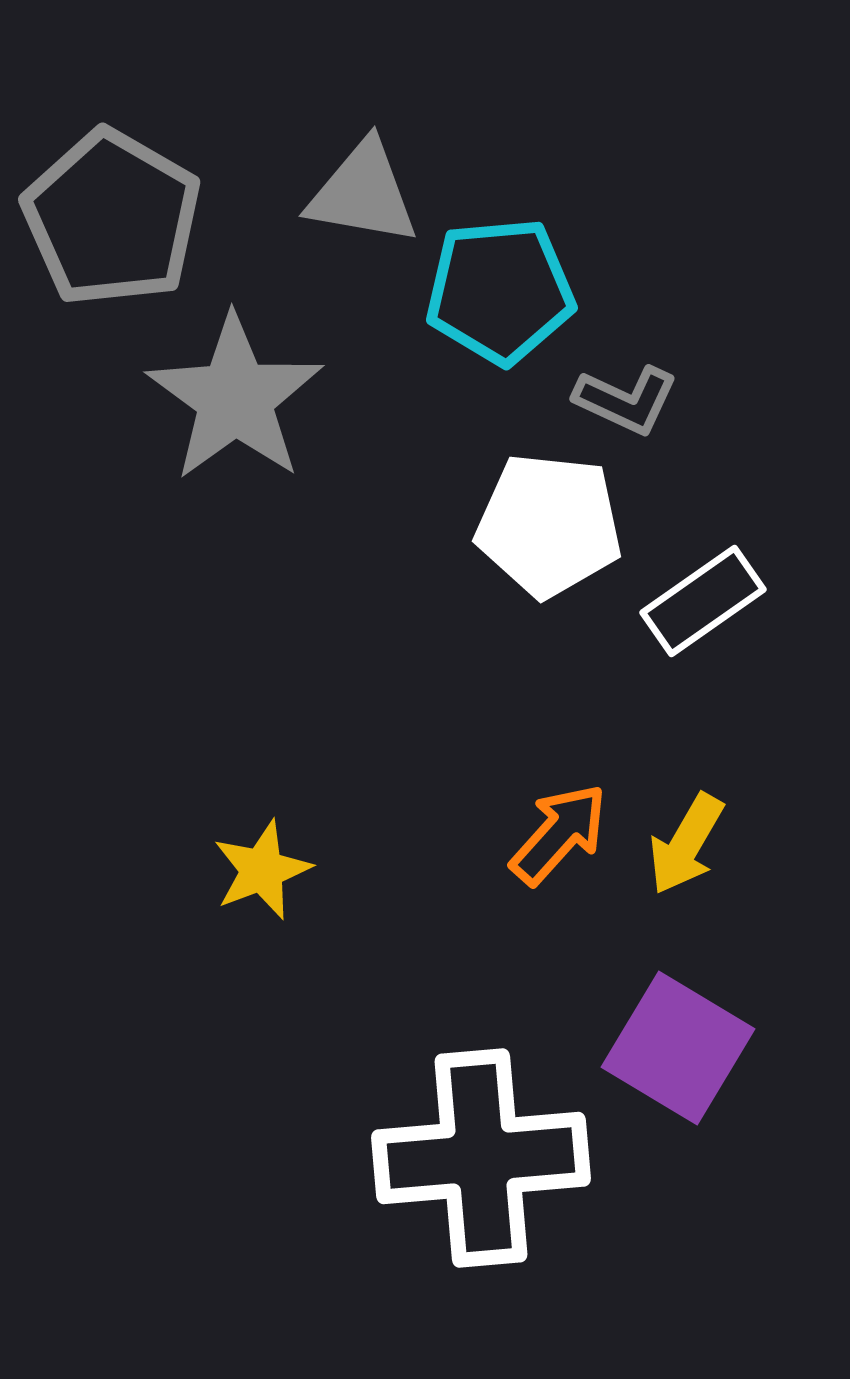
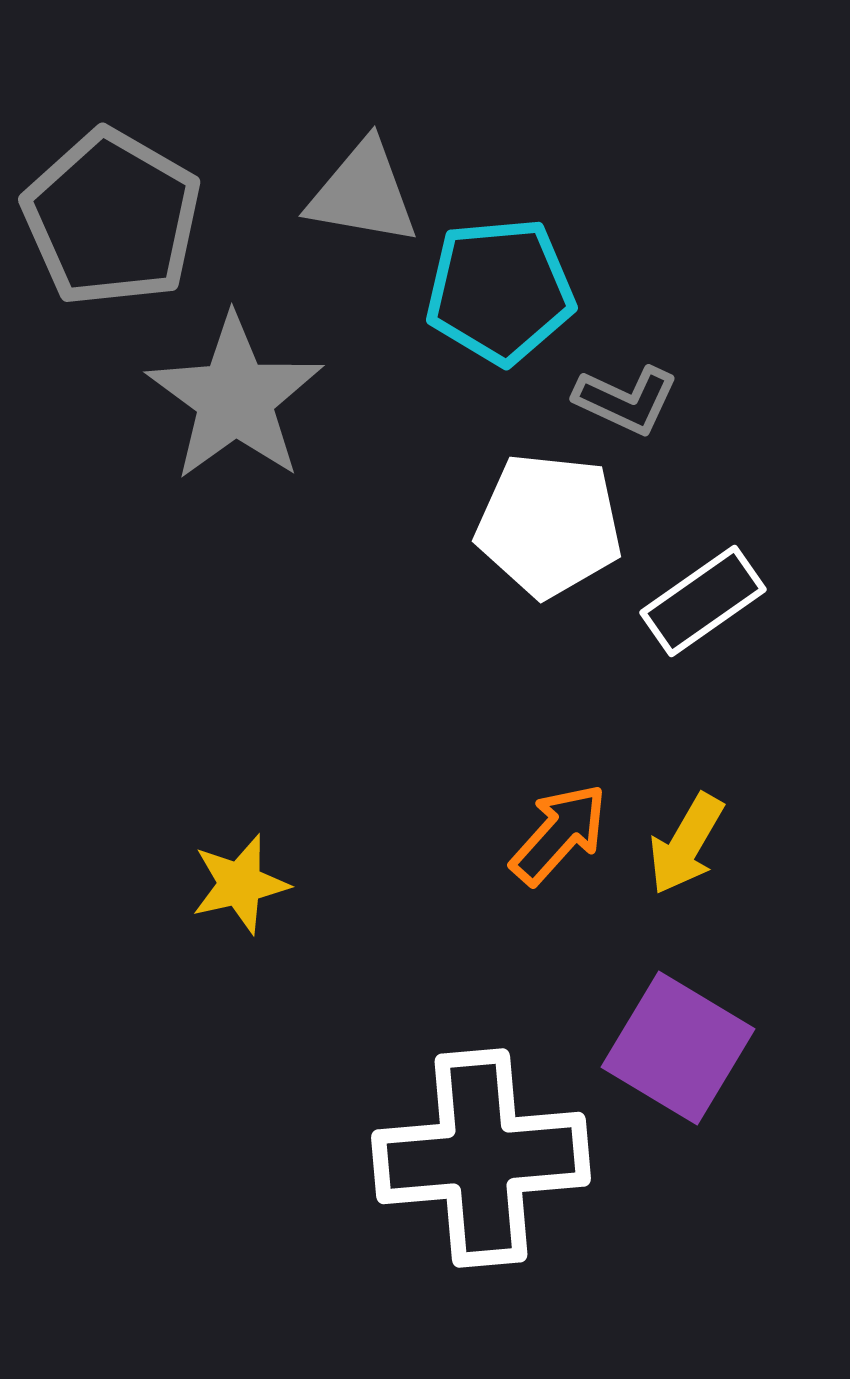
yellow star: moved 22 px left, 14 px down; rotated 8 degrees clockwise
